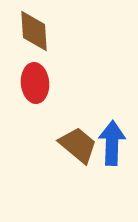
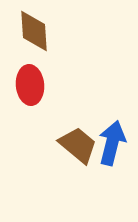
red ellipse: moved 5 px left, 2 px down
blue arrow: rotated 12 degrees clockwise
